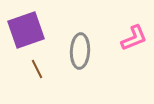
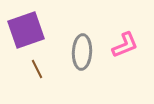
pink L-shape: moved 9 px left, 7 px down
gray ellipse: moved 2 px right, 1 px down
